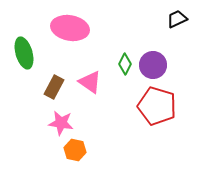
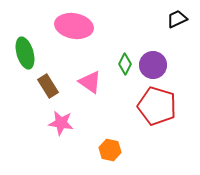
pink ellipse: moved 4 px right, 2 px up
green ellipse: moved 1 px right
brown rectangle: moved 6 px left, 1 px up; rotated 60 degrees counterclockwise
orange hexagon: moved 35 px right
